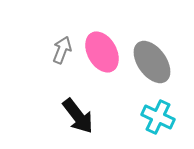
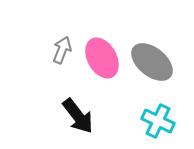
pink ellipse: moved 6 px down
gray ellipse: rotated 15 degrees counterclockwise
cyan cross: moved 4 px down
